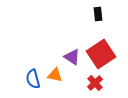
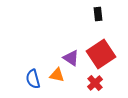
purple triangle: moved 1 px left, 1 px down
orange triangle: moved 2 px right
